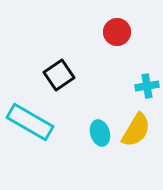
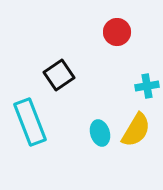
cyan rectangle: rotated 39 degrees clockwise
